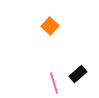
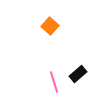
pink line: moved 1 px up
